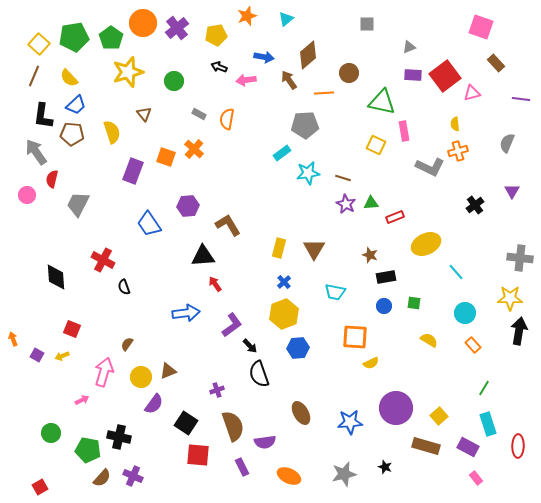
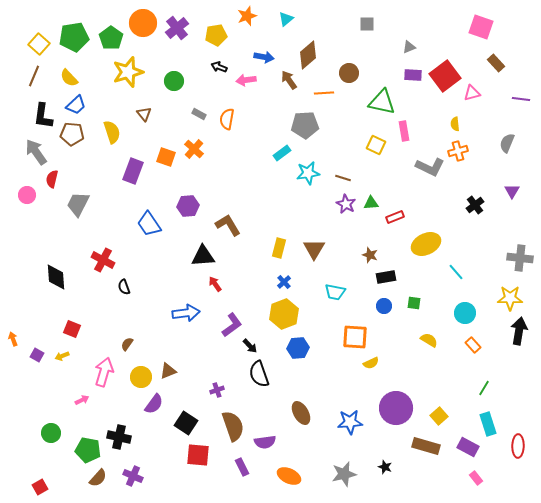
brown semicircle at (102, 478): moved 4 px left
